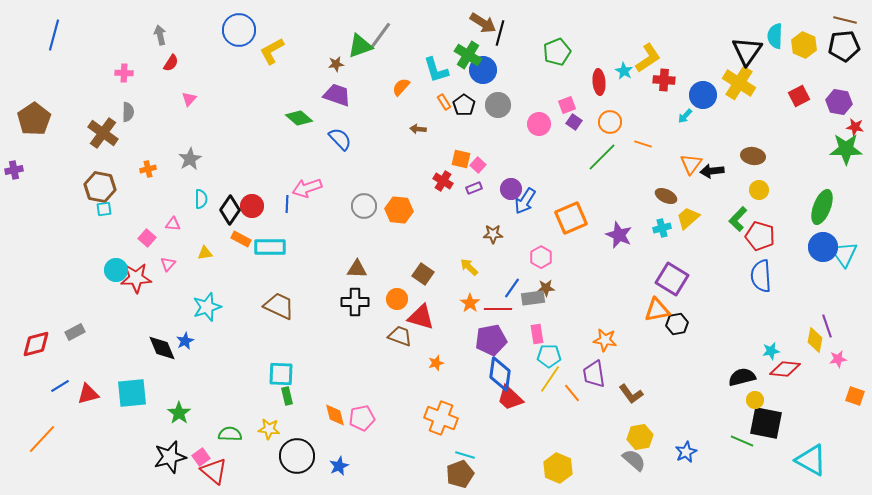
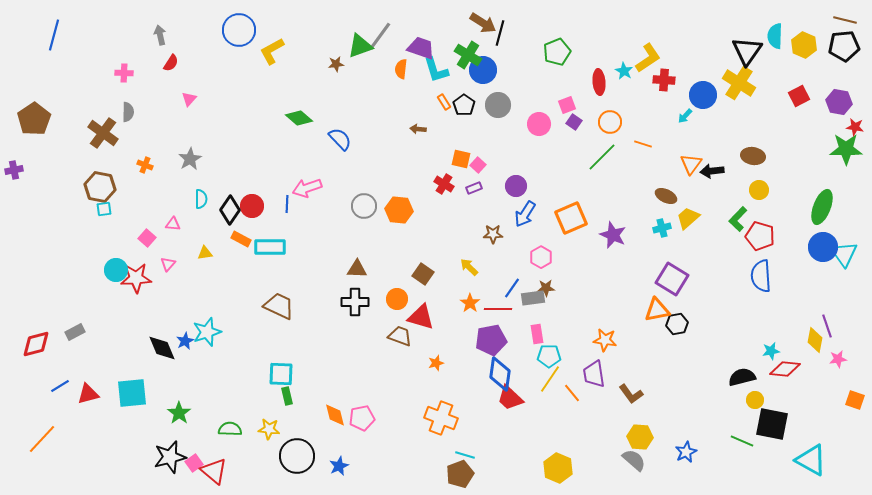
orange semicircle at (401, 87): moved 18 px up; rotated 36 degrees counterclockwise
purple trapezoid at (337, 95): moved 84 px right, 47 px up
orange cross at (148, 169): moved 3 px left, 4 px up; rotated 35 degrees clockwise
red cross at (443, 181): moved 1 px right, 3 px down
purple circle at (511, 189): moved 5 px right, 3 px up
blue arrow at (525, 201): moved 13 px down
purple star at (619, 235): moved 6 px left
cyan star at (207, 307): moved 25 px down
orange square at (855, 396): moved 4 px down
black square at (766, 423): moved 6 px right, 1 px down
green semicircle at (230, 434): moved 5 px up
yellow hexagon at (640, 437): rotated 15 degrees clockwise
pink square at (201, 457): moved 7 px left, 6 px down
